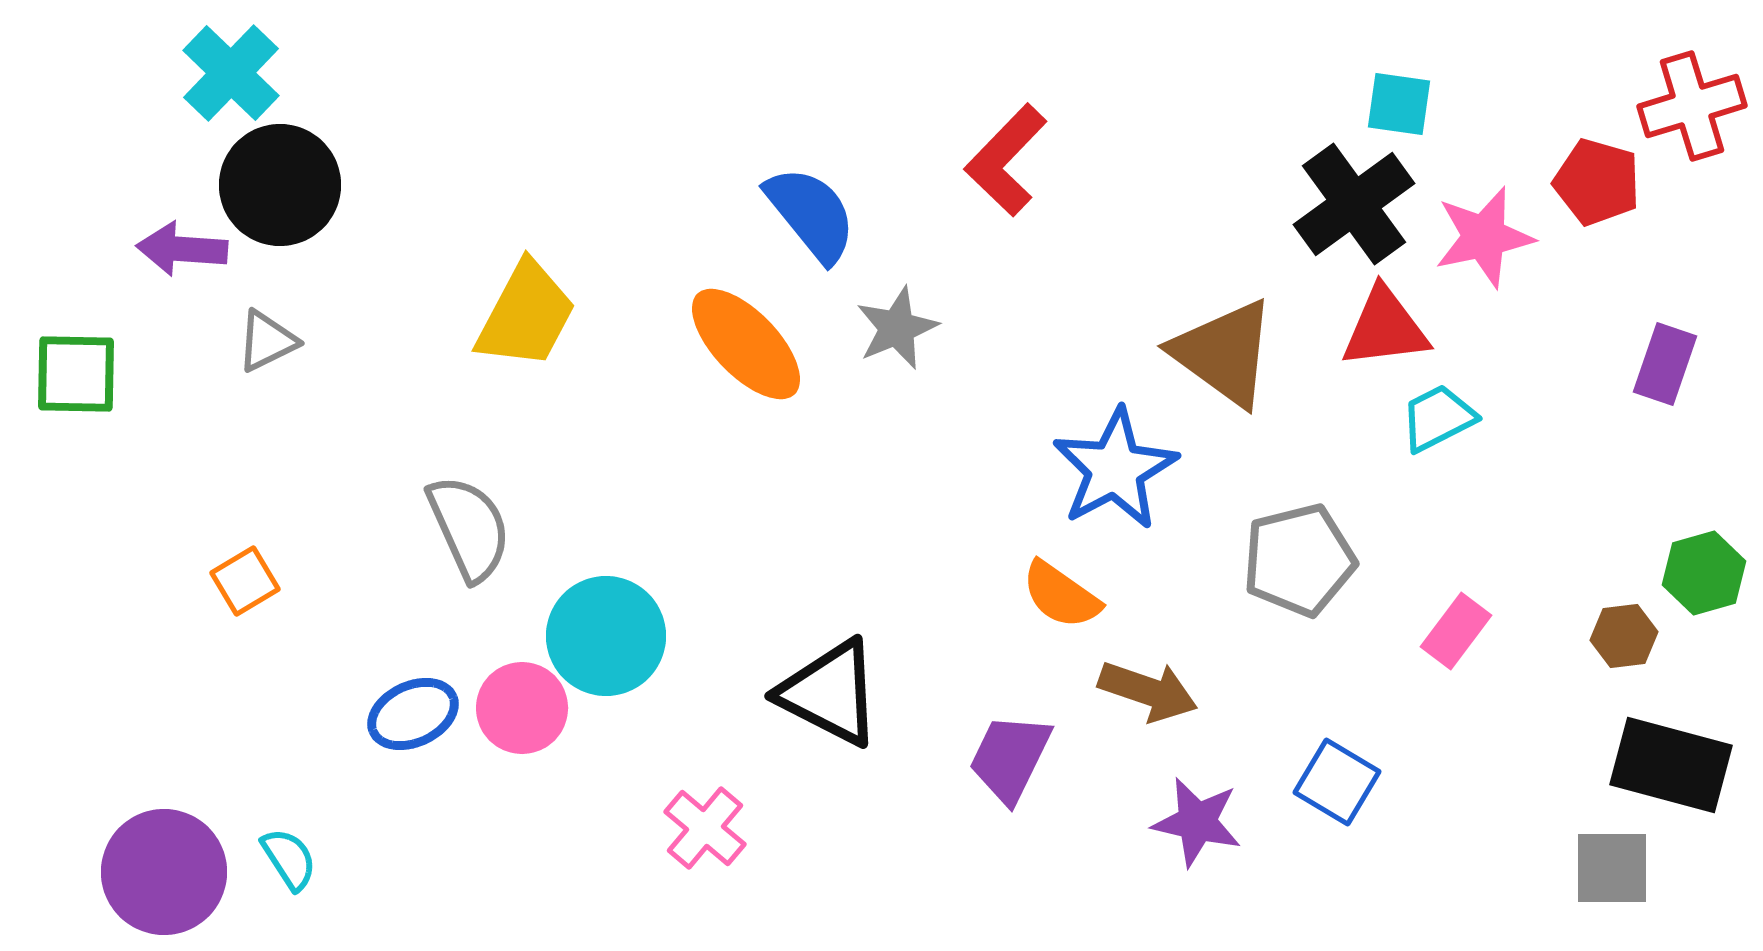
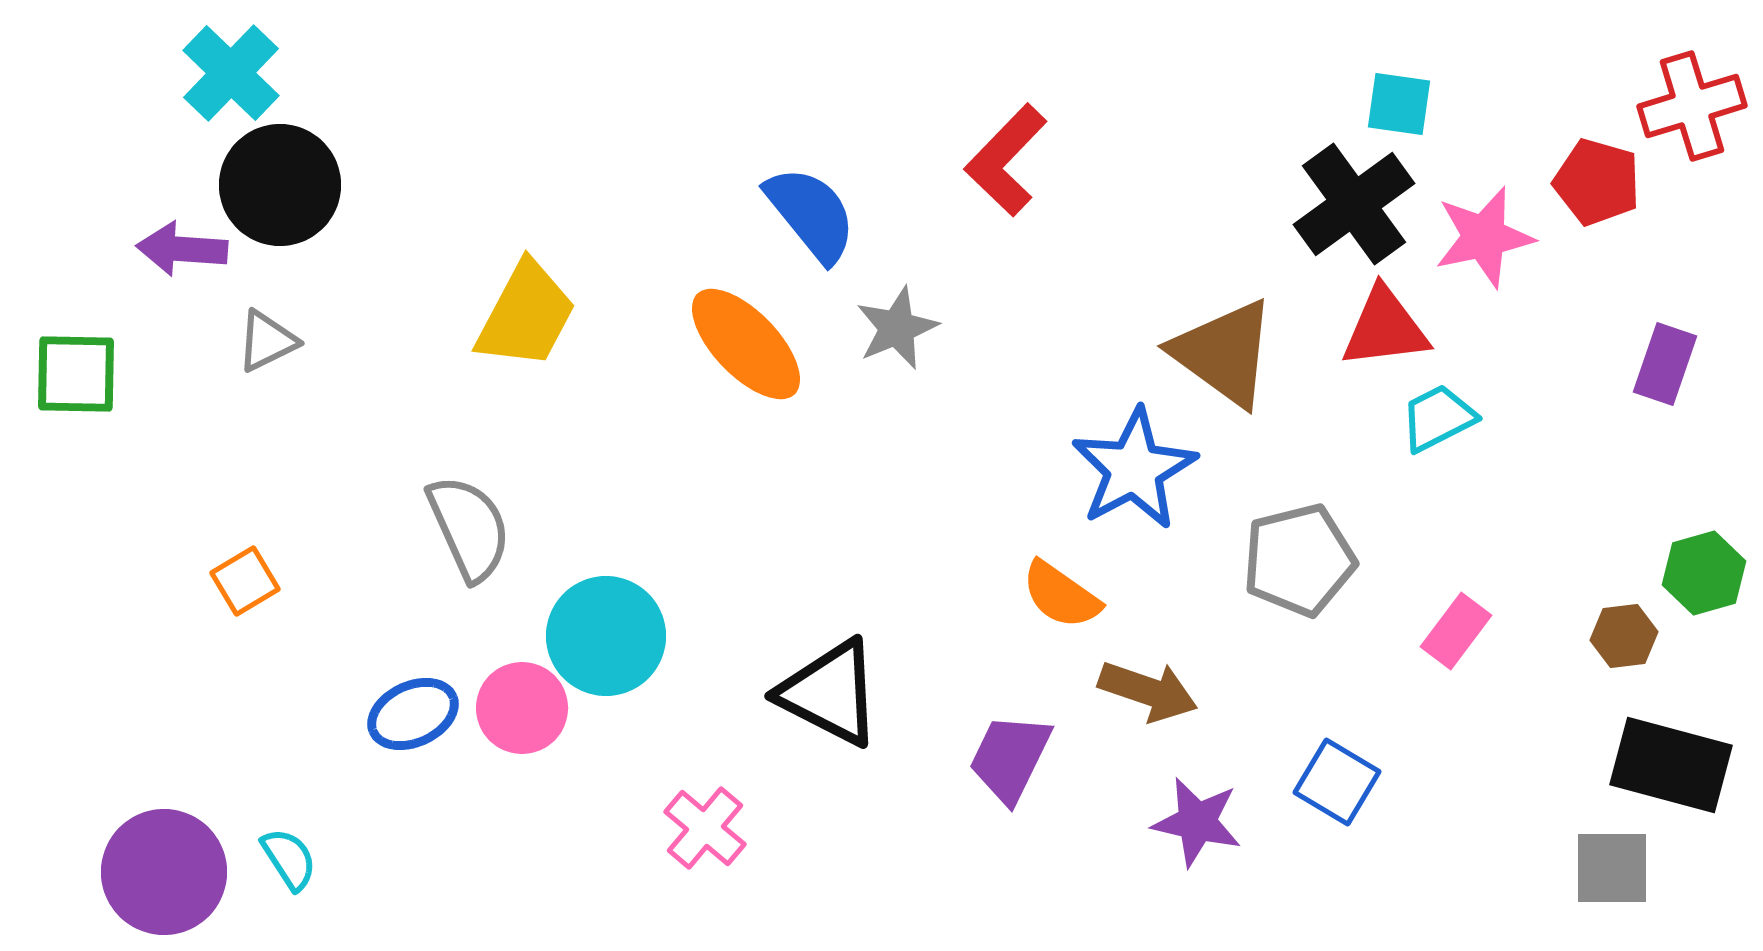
blue star: moved 19 px right
